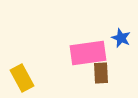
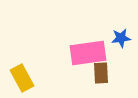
blue star: rotated 30 degrees counterclockwise
